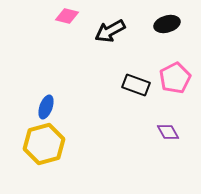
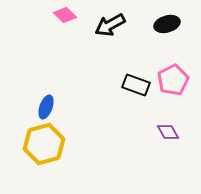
pink diamond: moved 2 px left, 1 px up; rotated 30 degrees clockwise
black arrow: moved 6 px up
pink pentagon: moved 2 px left, 2 px down
